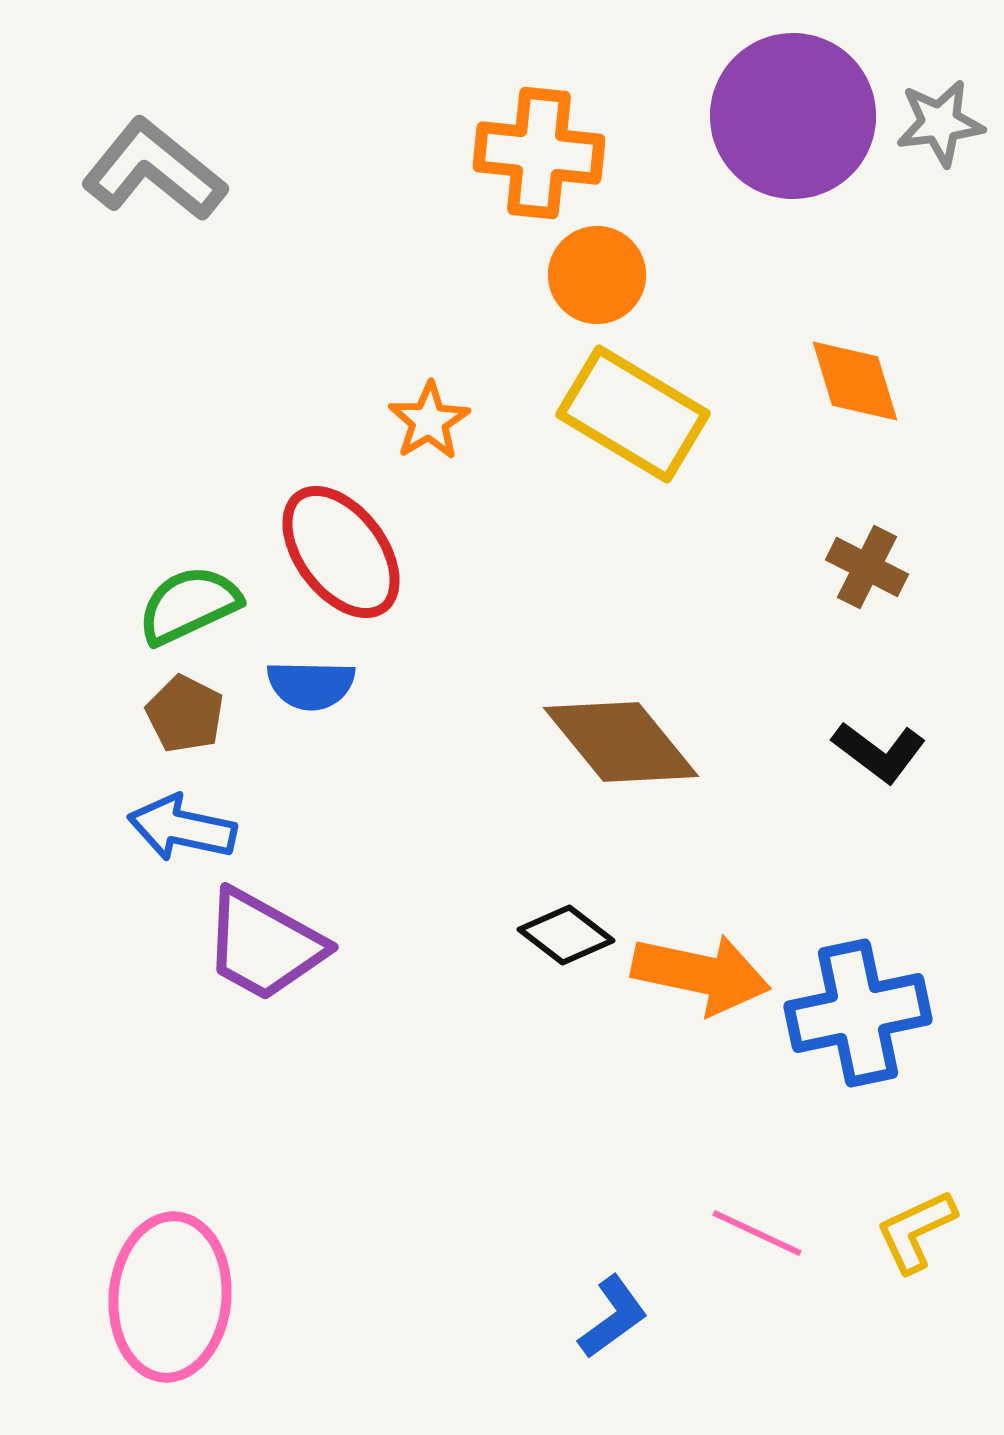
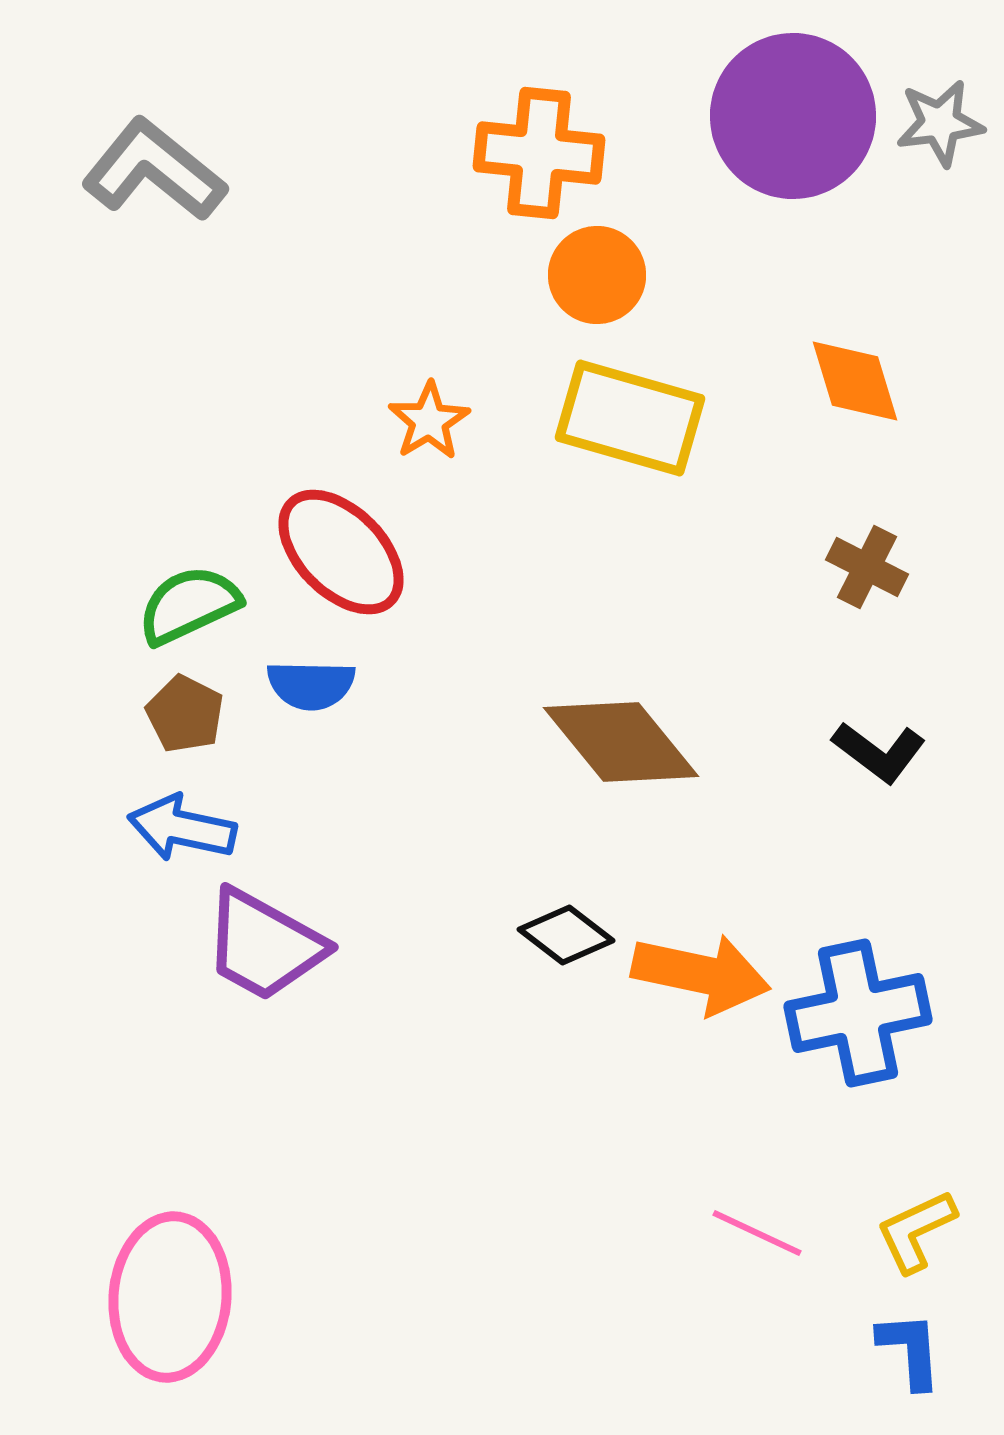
yellow rectangle: moved 3 px left, 4 px down; rotated 15 degrees counterclockwise
red ellipse: rotated 8 degrees counterclockwise
blue L-shape: moved 297 px right, 33 px down; rotated 58 degrees counterclockwise
